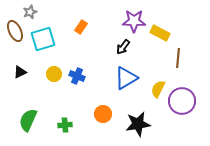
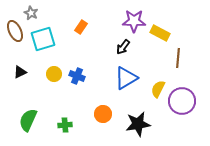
gray star: moved 1 px right, 1 px down; rotated 24 degrees counterclockwise
